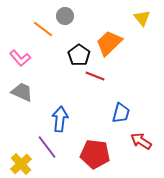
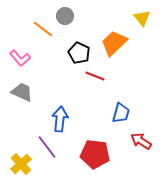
orange trapezoid: moved 5 px right
black pentagon: moved 2 px up; rotated 10 degrees counterclockwise
